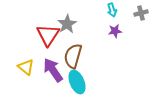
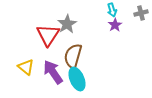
purple star: moved 6 px up; rotated 24 degrees counterclockwise
purple arrow: moved 2 px down
cyan ellipse: moved 3 px up
